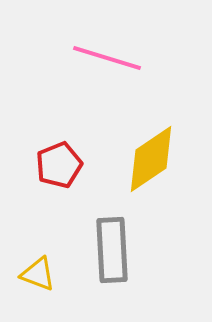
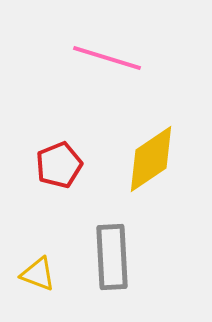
gray rectangle: moved 7 px down
